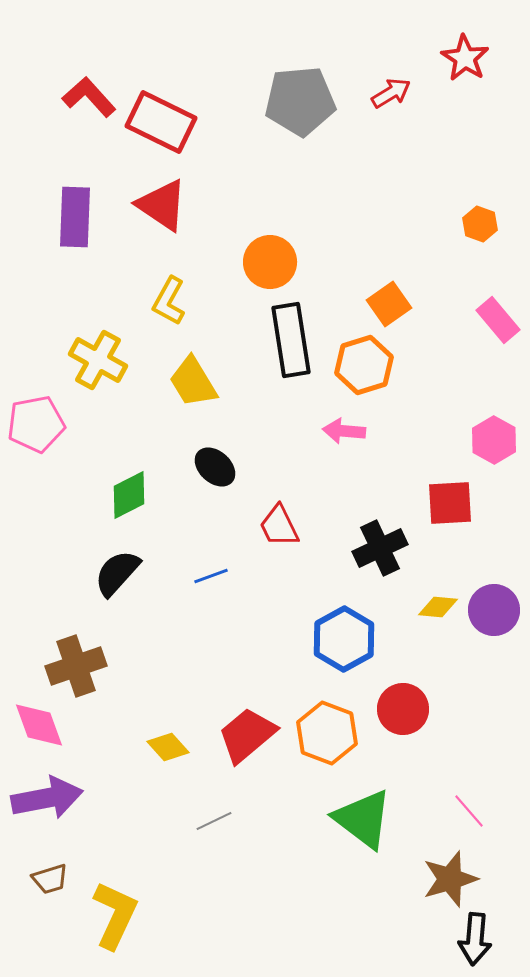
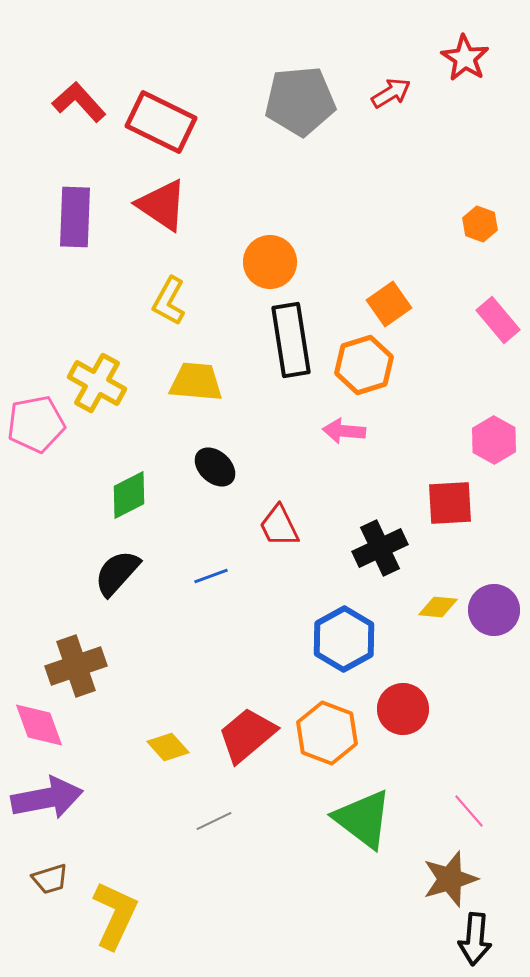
red L-shape at (89, 97): moved 10 px left, 5 px down
yellow cross at (98, 360): moved 1 px left, 23 px down
yellow trapezoid at (193, 382): moved 3 px right; rotated 126 degrees clockwise
